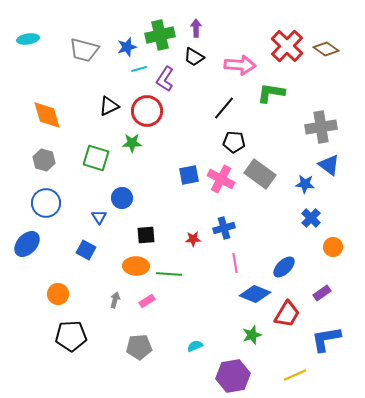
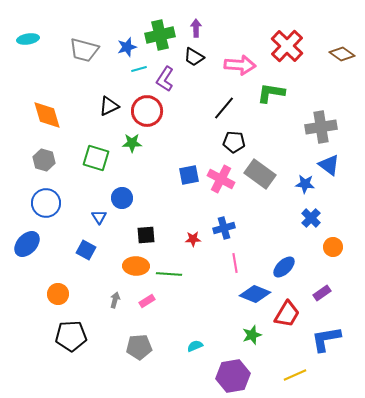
brown diamond at (326, 49): moved 16 px right, 5 px down
